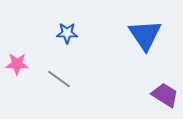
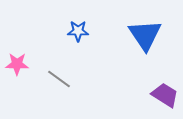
blue star: moved 11 px right, 2 px up
